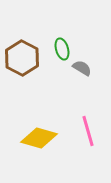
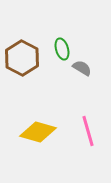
yellow diamond: moved 1 px left, 6 px up
